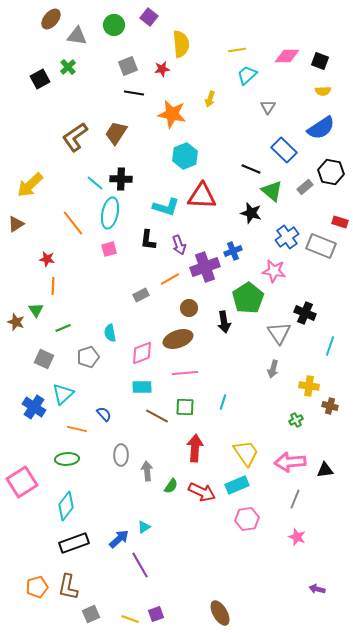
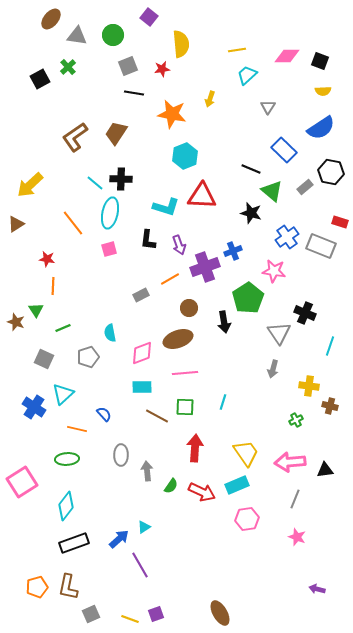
green circle at (114, 25): moved 1 px left, 10 px down
